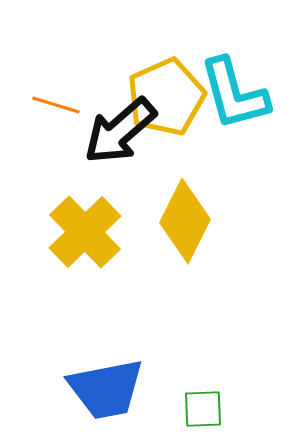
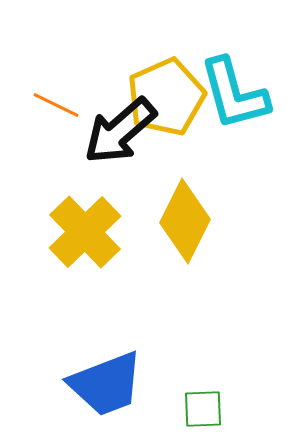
orange line: rotated 9 degrees clockwise
blue trapezoid: moved 5 px up; rotated 10 degrees counterclockwise
